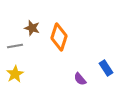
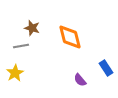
orange diamond: moved 11 px right; rotated 32 degrees counterclockwise
gray line: moved 6 px right
yellow star: moved 1 px up
purple semicircle: moved 1 px down
